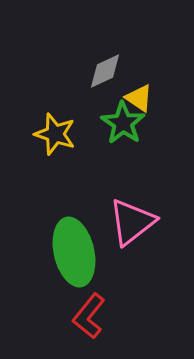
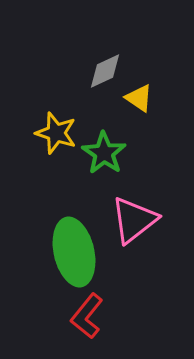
green star: moved 19 px left, 30 px down
yellow star: moved 1 px right, 1 px up
pink triangle: moved 2 px right, 2 px up
red L-shape: moved 2 px left
